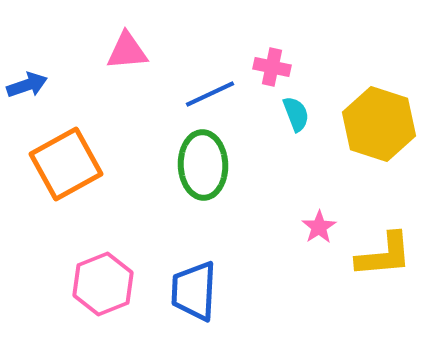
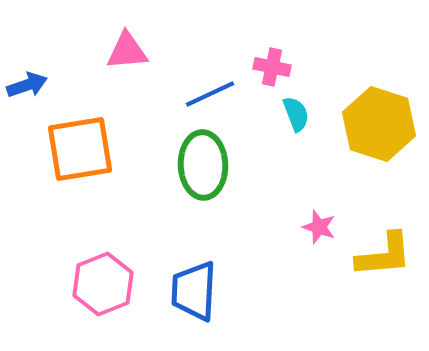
orange square: moved 14 px right, 15 px up; rotated 20 degrees clockwise
pink star: rotated 20 degrees counterclockwise
